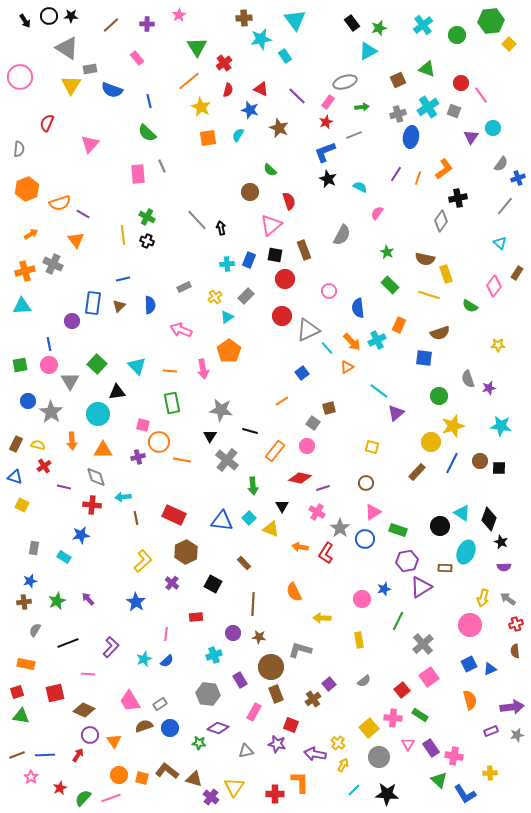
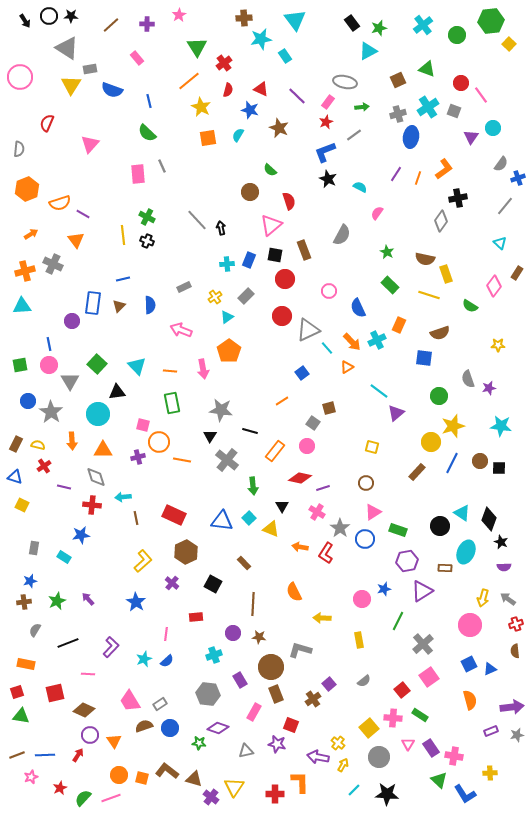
gray ellipse at (345, 82): rotated 30 degrees clockwise
gray line at (354, 135): rotated 14 degrees counterclockwise
blue semicircle at (358, 308): rotated 18 degrees counterclockwise
purple triangle at (421, 587): moved 1 px right, 4 px down
purple arrow at (315, 754): moved 3 px right, 3 px down
pink star at (31, 777): rotated 16 degrees clockwise
